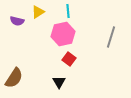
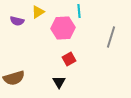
cyan line: moved 11 px right
pink hexagon: moved 6 px up; rotated 10 degrees clockwise
red square: rotated 24 degrees clockwise
brown semicircle: rotated 40 degrees clockwise
